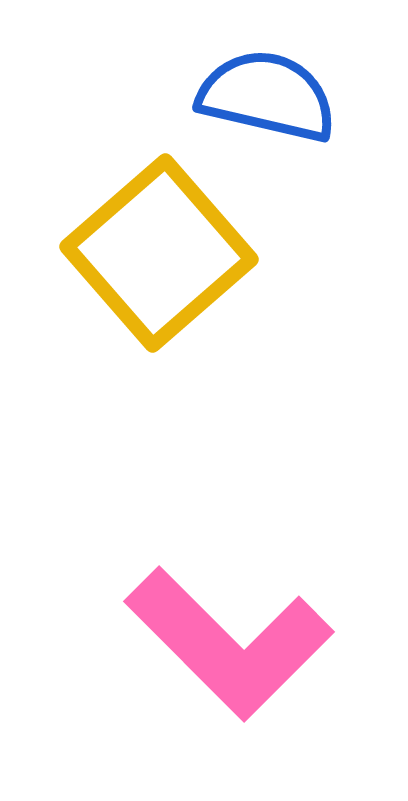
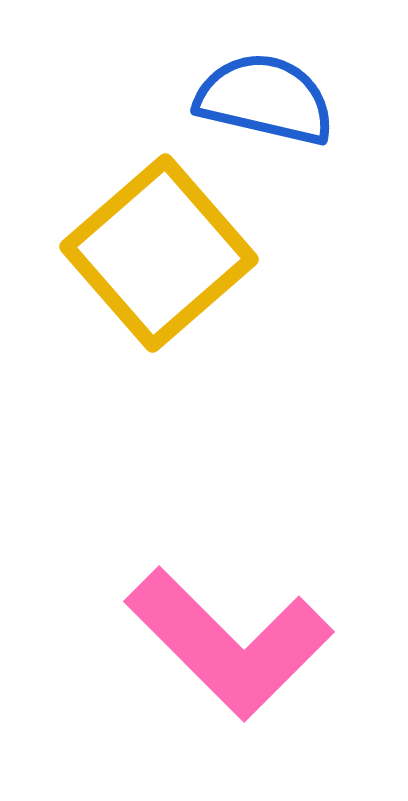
blue semicircle: moved 2 px left, 3 px down
